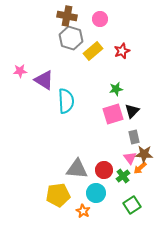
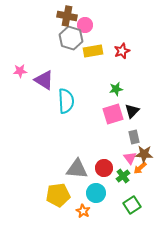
pink circle: moved 15 px left, 6 px down
yellow rectangle: rotated 30 degrees clockwise
red circle: moved 2 px up
